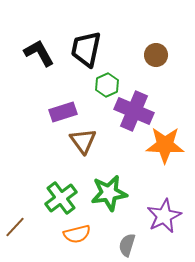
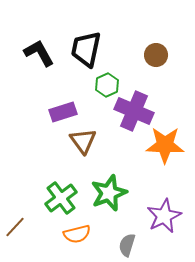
green star: rotated 12 degrees counterclockwise
